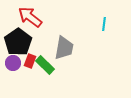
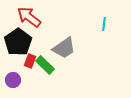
red arrow: moved 1 px left
gray trapezoid: rotated 45 degrees clockwise
purple circle: moved 17 px down
